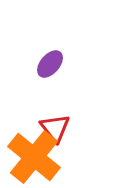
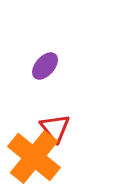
purple ellipse: moved 5 px left, 2 px down
